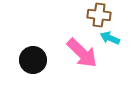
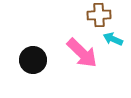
brown cross: rotated 10 degrees counterclockwise
cyan arrow: moved 3 px right, 1 px down
